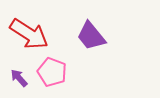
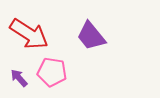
pink pentagon: rotated 12 degrees counterclockwise
